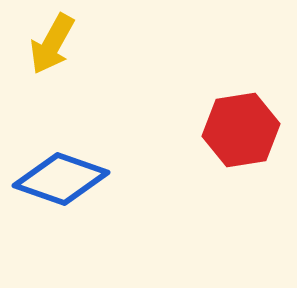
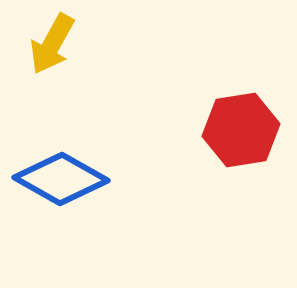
blue diamond: rotated 10 degrees clockwise
